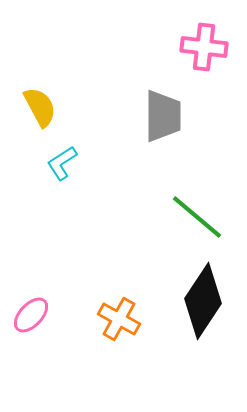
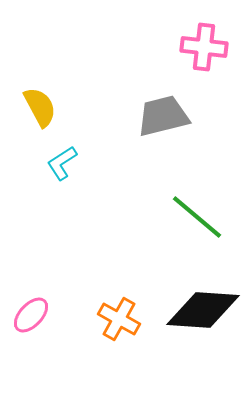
gray trapezoid: rotated 104 degrees counterclockwise
black diamond: moved 9 px down; rotated 60 degrees clockwise
